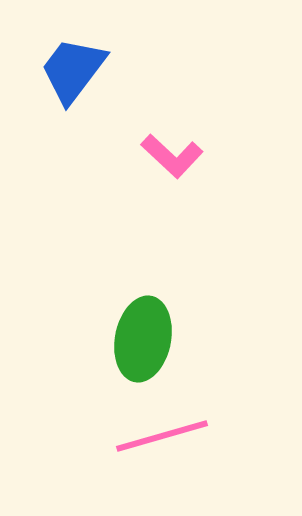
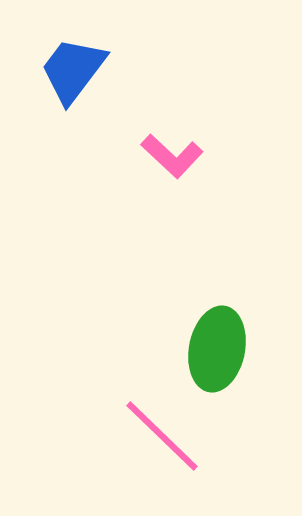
green ellipse: moved 74 px right, 10 px down
pink line: rotated 60 degrees clockwise
